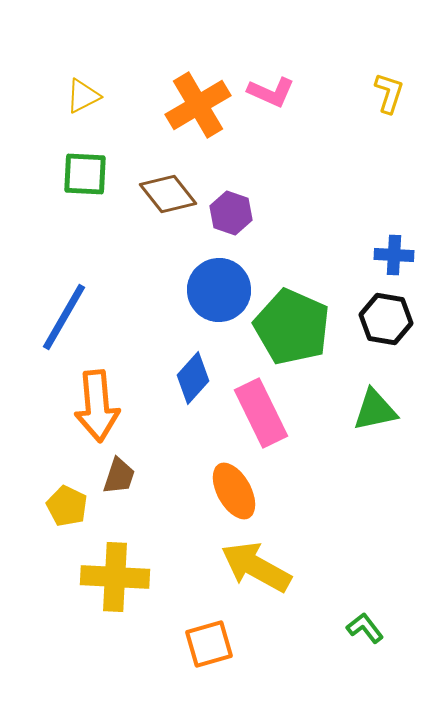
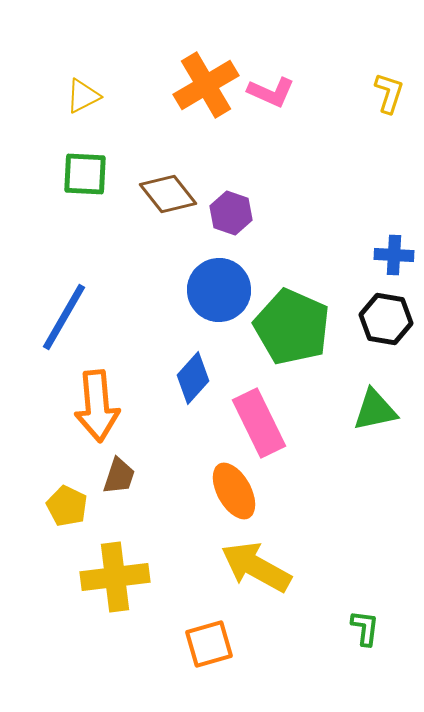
orange cross: moved 8 px right, 20 px up
pink rectangle: moved 2 px left, 10 px down
yellow cross: rotated 10 degrees counterclockwise
green L-shape: rotated 45 degrees clockwise
